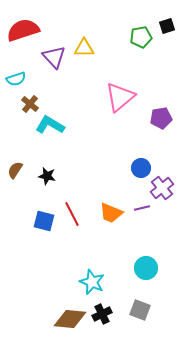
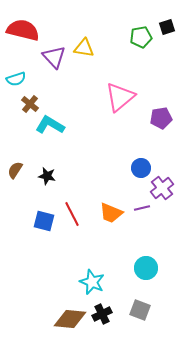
black square: moved 1 px down
red semicircle: rotated 32 degrees clockwise
yellow triangle: rotated 10 degrees clockwise
